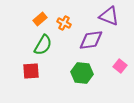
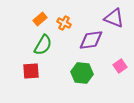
purple triangle: moved 5 px right, 2 px down
pink square: rotated 16 degrees clockwise
